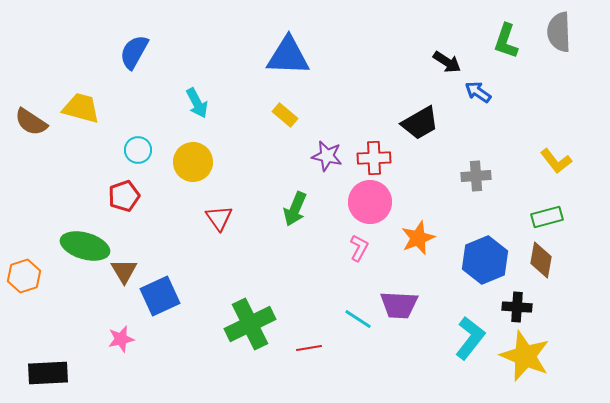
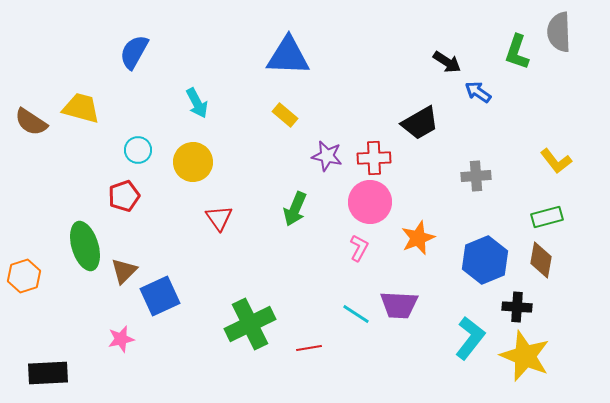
green L-shape: moved 11 px right, 11 px down
green ellipse: rotated 57 degrees clockwise
brown triangle: rotated 16 degrees clockwise
cyan line: moved 2 px left, 5 px up
